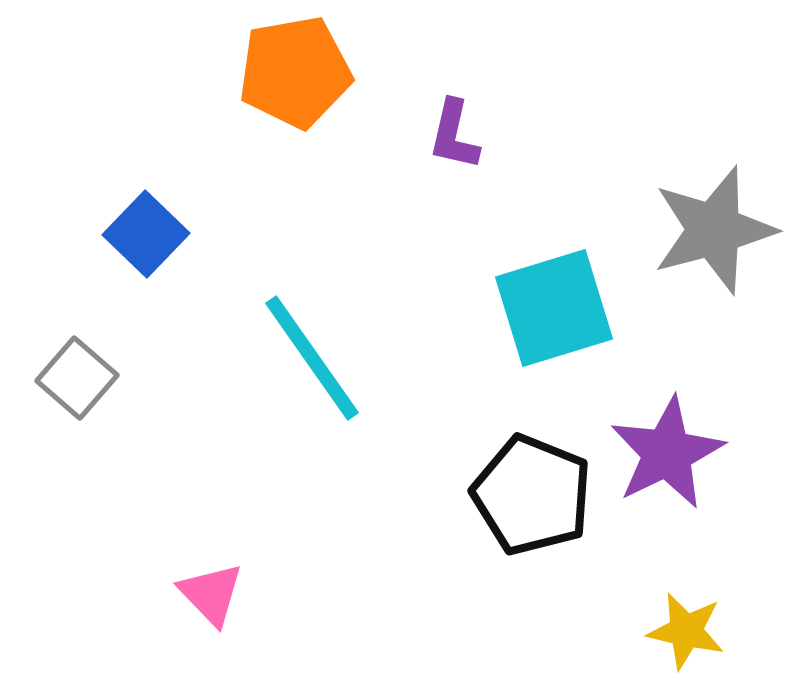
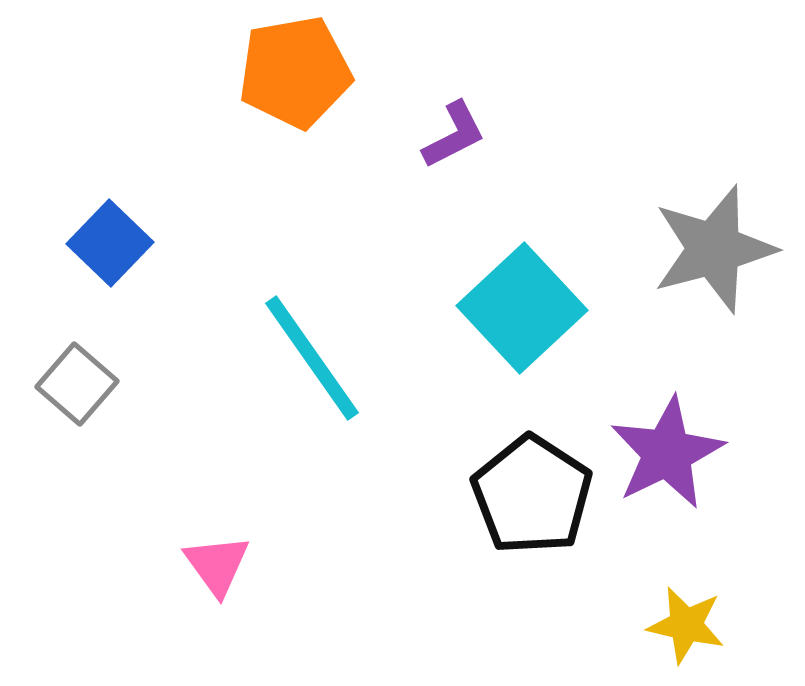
purple L-shape: rotated 130 degrees counterclockwise
gray star: moved 19 px down
blue square: moved 36 px left, 9 px down
cyan square: moved 32 px left; rotated 26 degrees counterclockwise
gray square: moved 6 px down
black pentagon: rotated 11 degrees clockwise
pink triangle: moved 6 px right, 29 px up; rotated 8 degrees clockwise
yellow star: moved 6 px up
